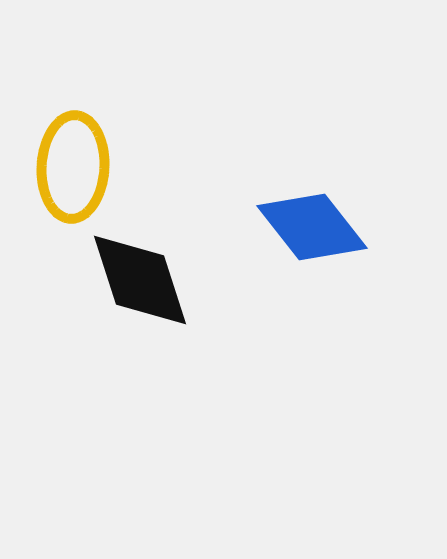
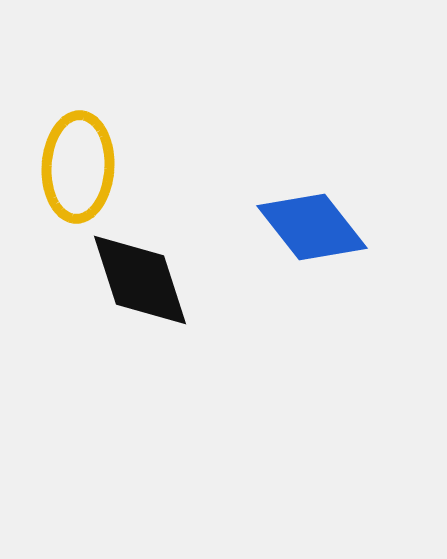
yellow ellipse: moved 5 px right
